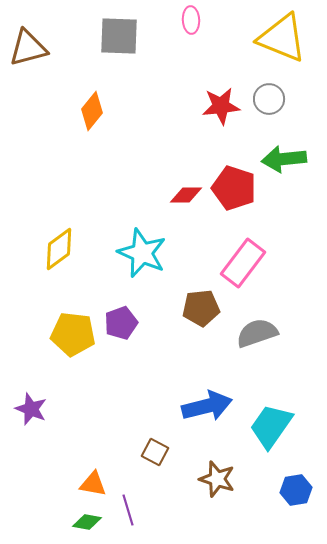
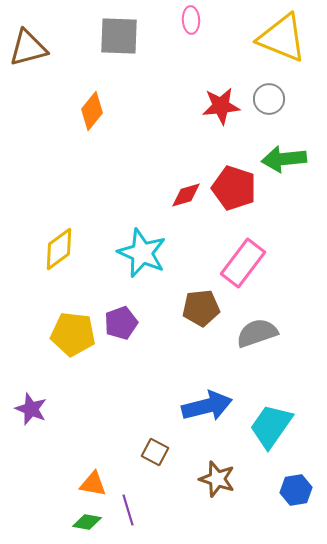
red diamond: rotated 16 degrees counterclockwise
